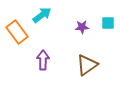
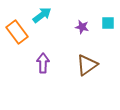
purple star: rotated 16 degrees clockwise
purple arrow: moved 3 px down
